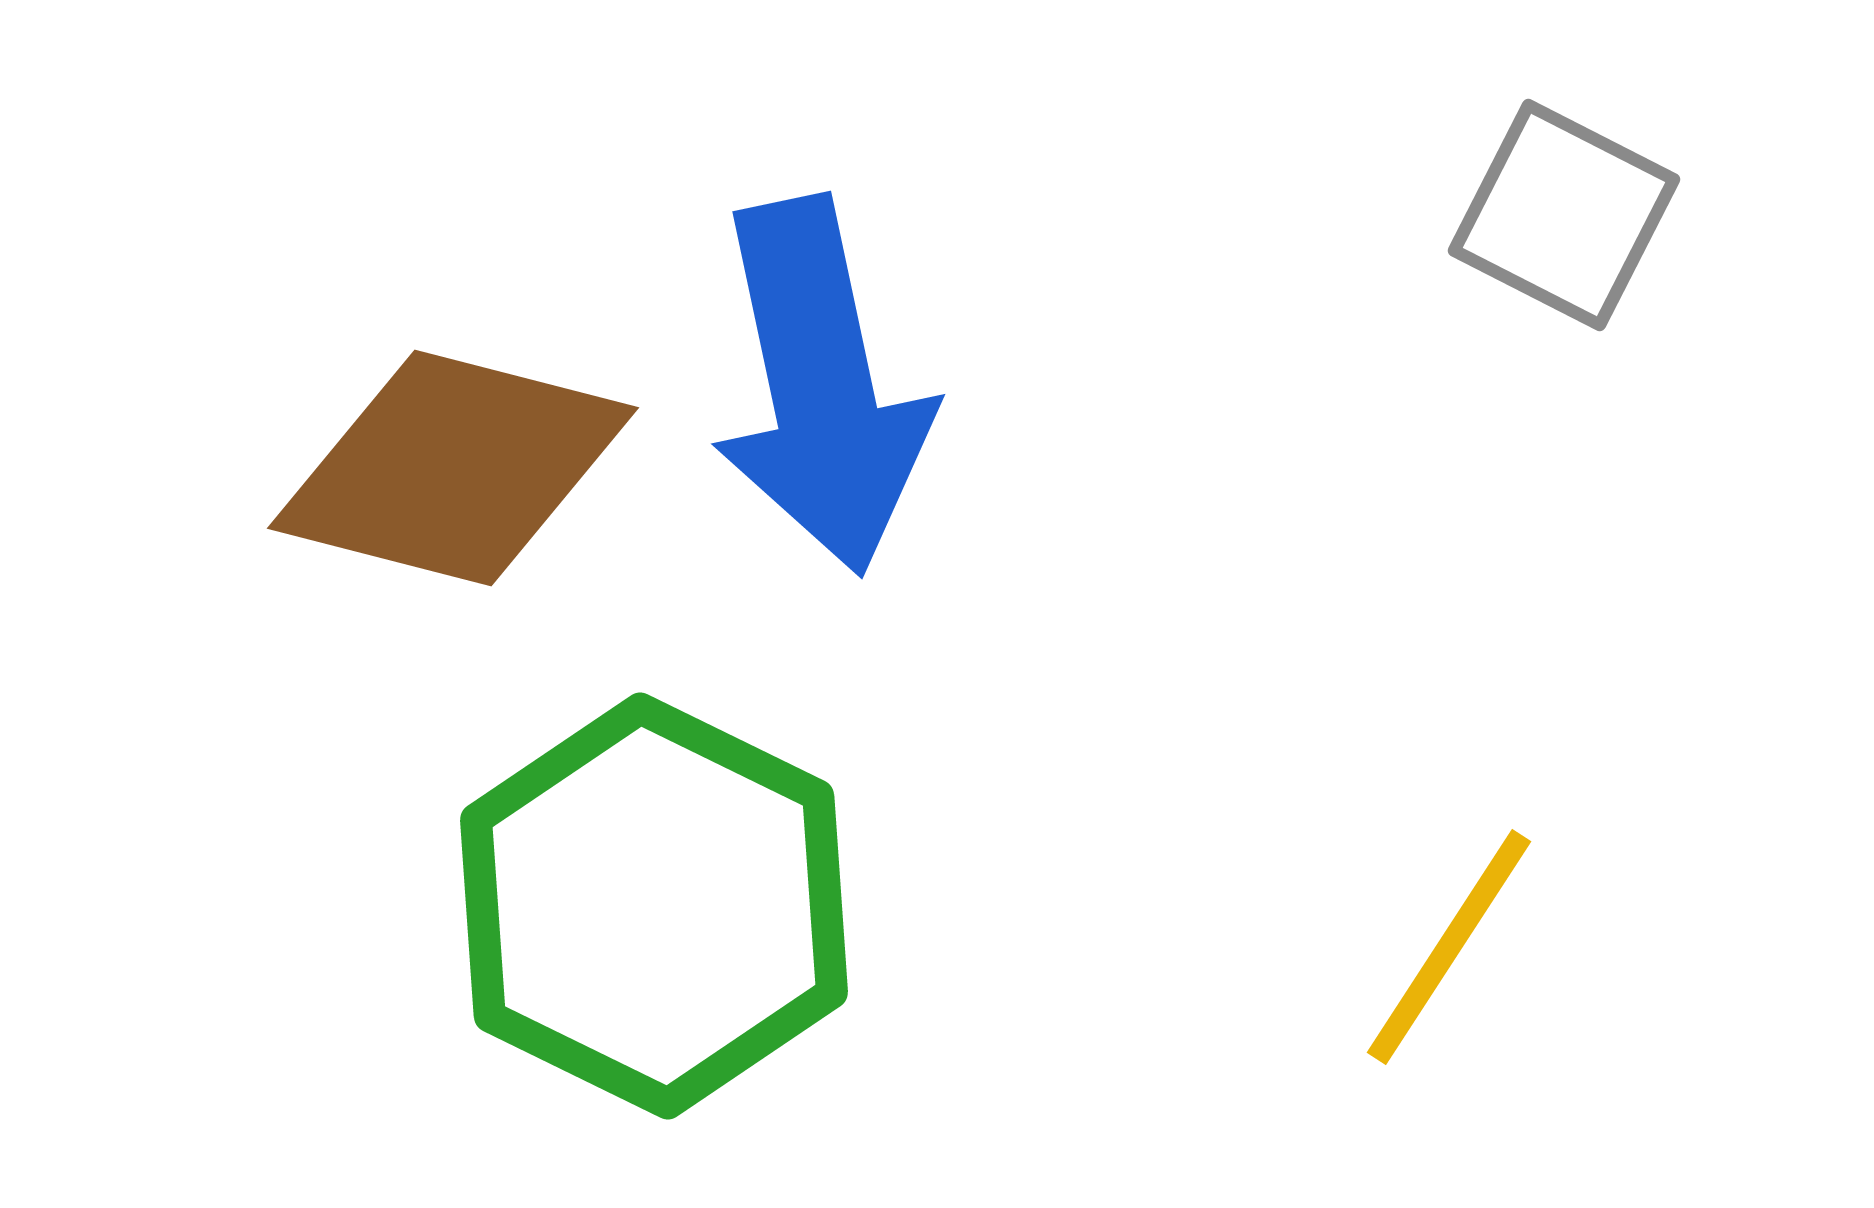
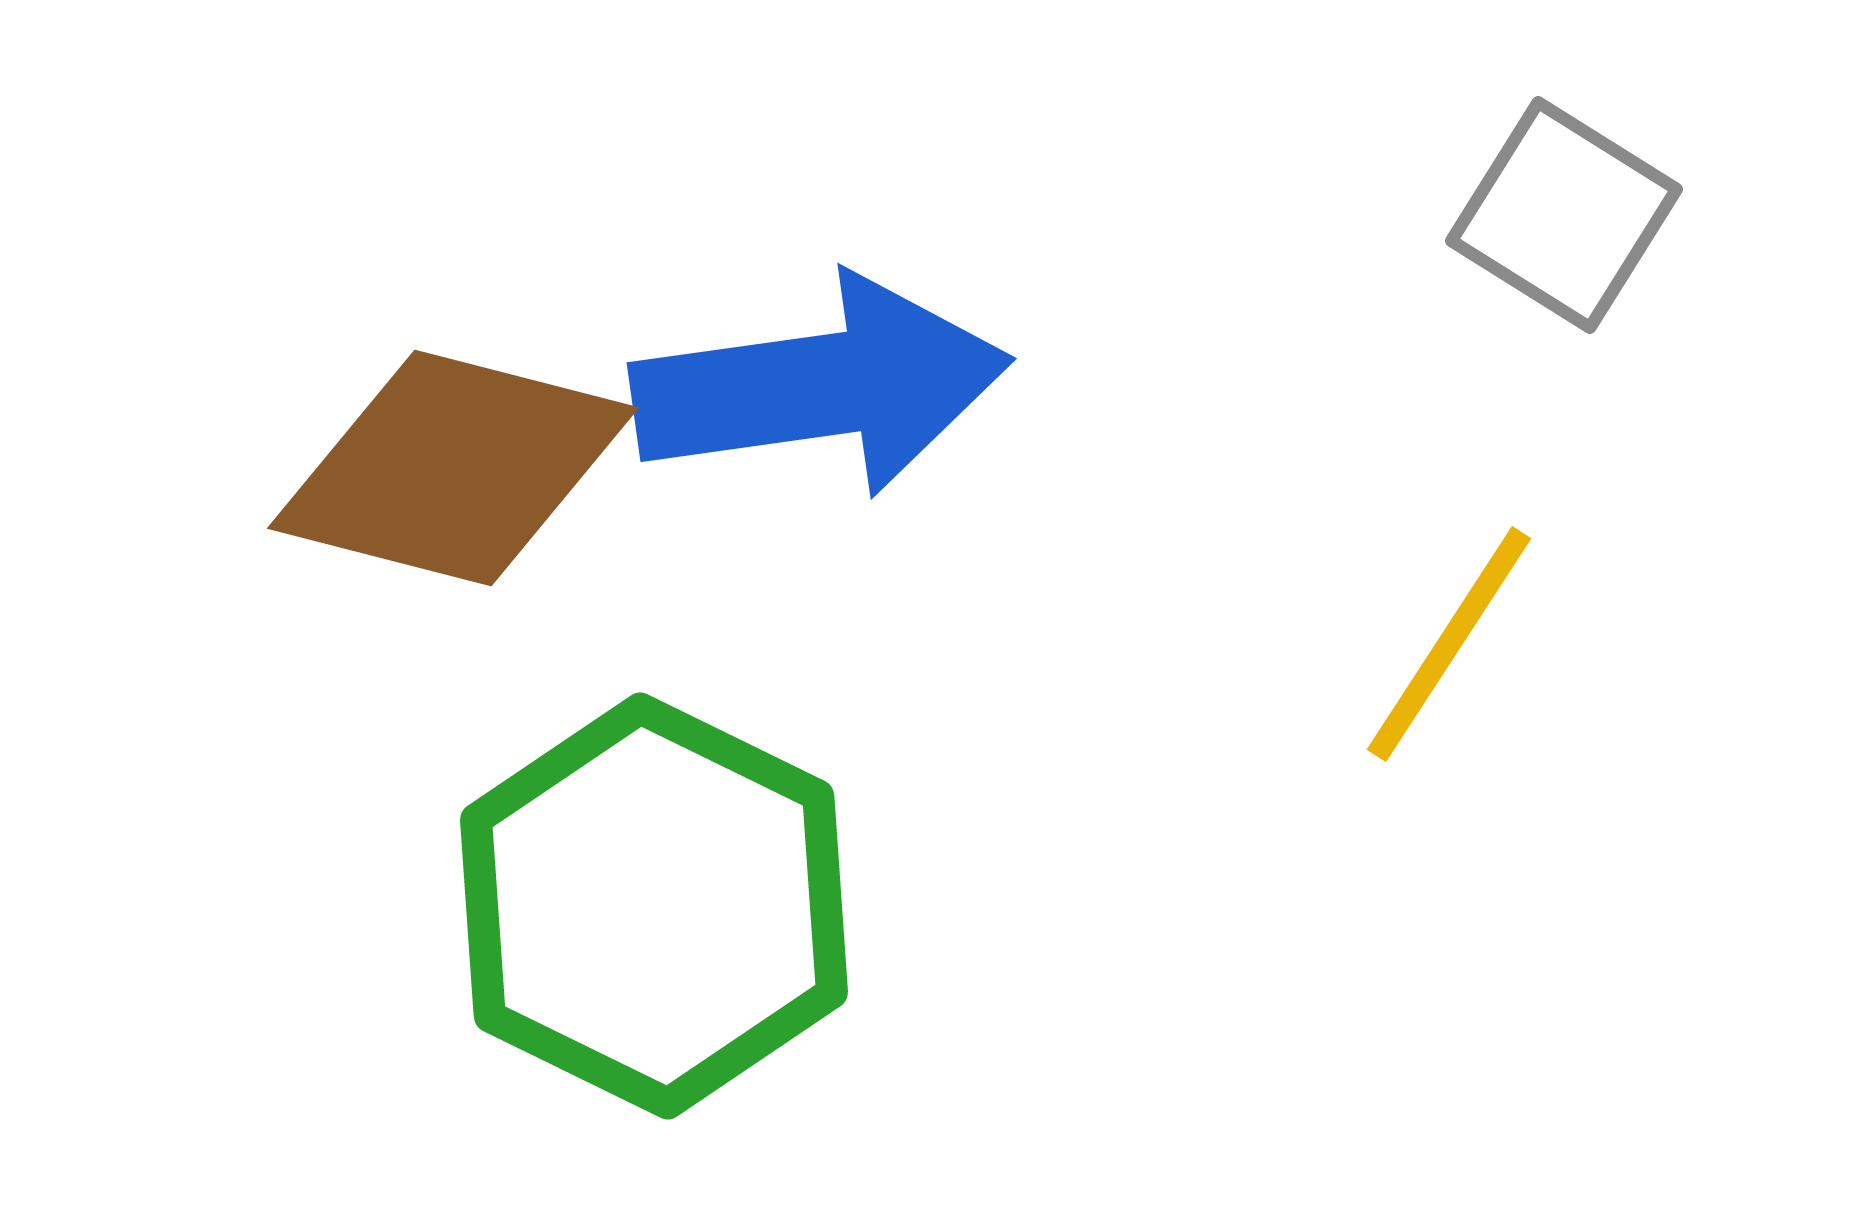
gray square: rotated 5 degrees clockwise
blue arrow: rotated 86 degrees counterclockwise
yellow line: moved 303 px up
